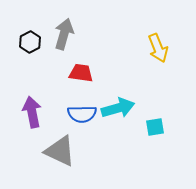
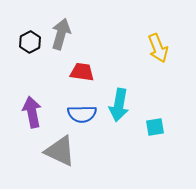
gray arrow: moved 3 px left
red trapezoid: moved 1 px right, 1 px up
cyan arrow: moved 1 px right, 3 px up; rotated 116 degrees clockwise
